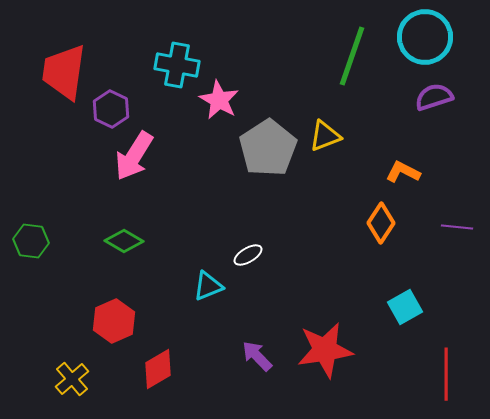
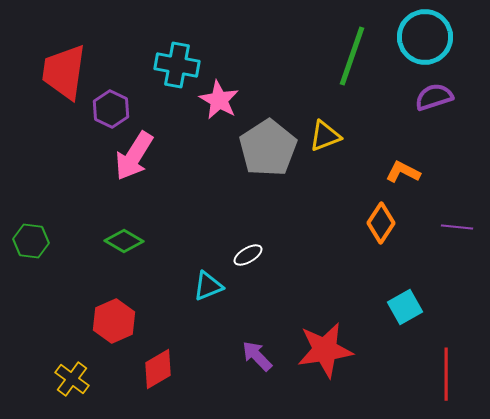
yellow cross: rotated 12 degrees counterclockwise
